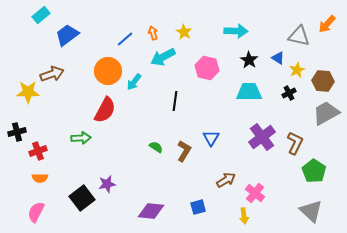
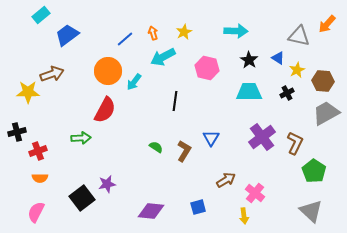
yellow star at (184, 32): rotated 14 degrees clockwise
black cross at (289, 93): moved 2 px left
